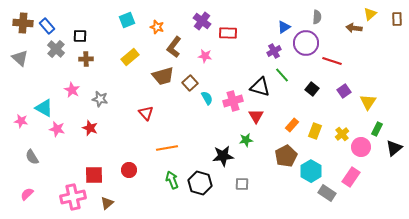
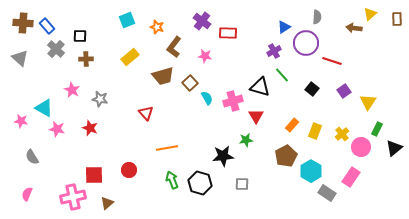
pink semicircle at (27, 194): rotated 24 degrees counterclockwise
